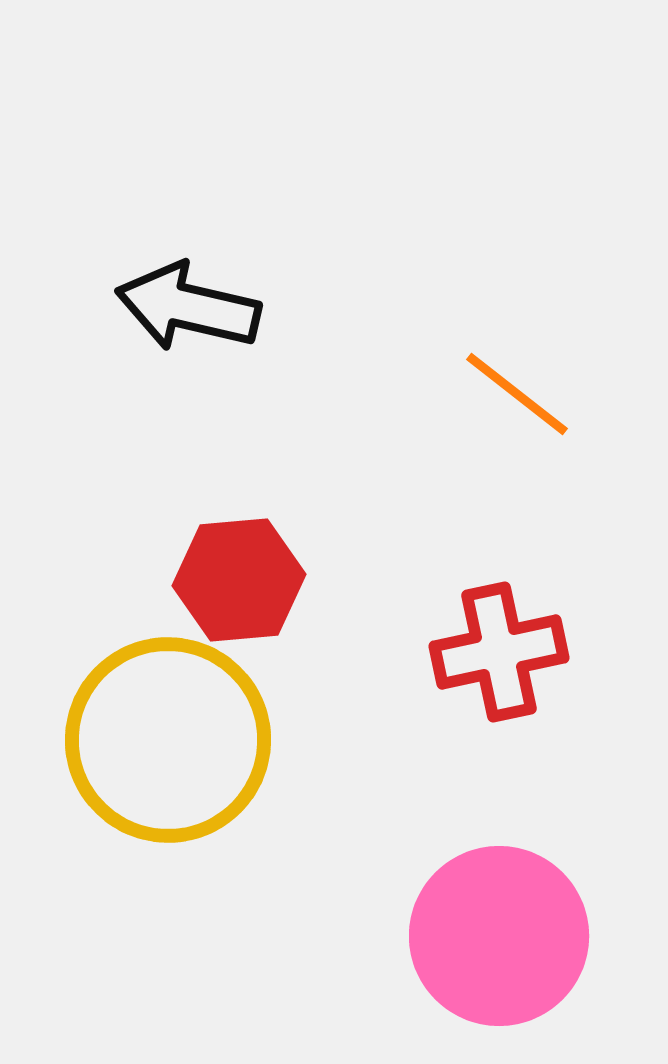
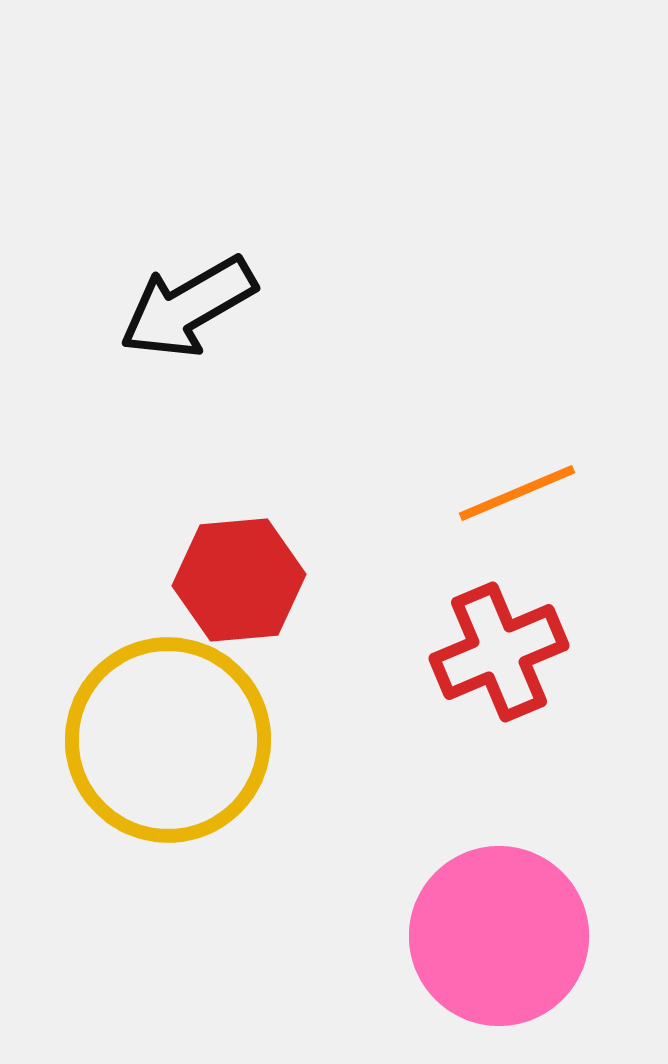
black arrow: rotated 43 degrees counterclockwise
orange line: moved 99 px down; rotated 61 degrees counterclockwise
red cross: rotated 11 degrees counterclockwise
